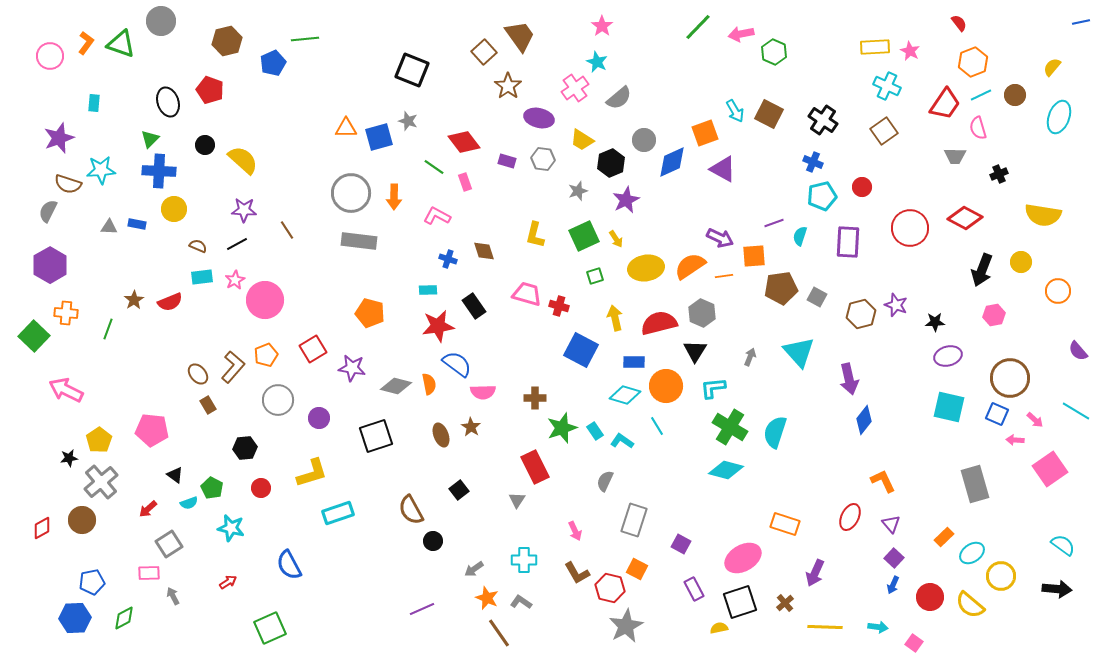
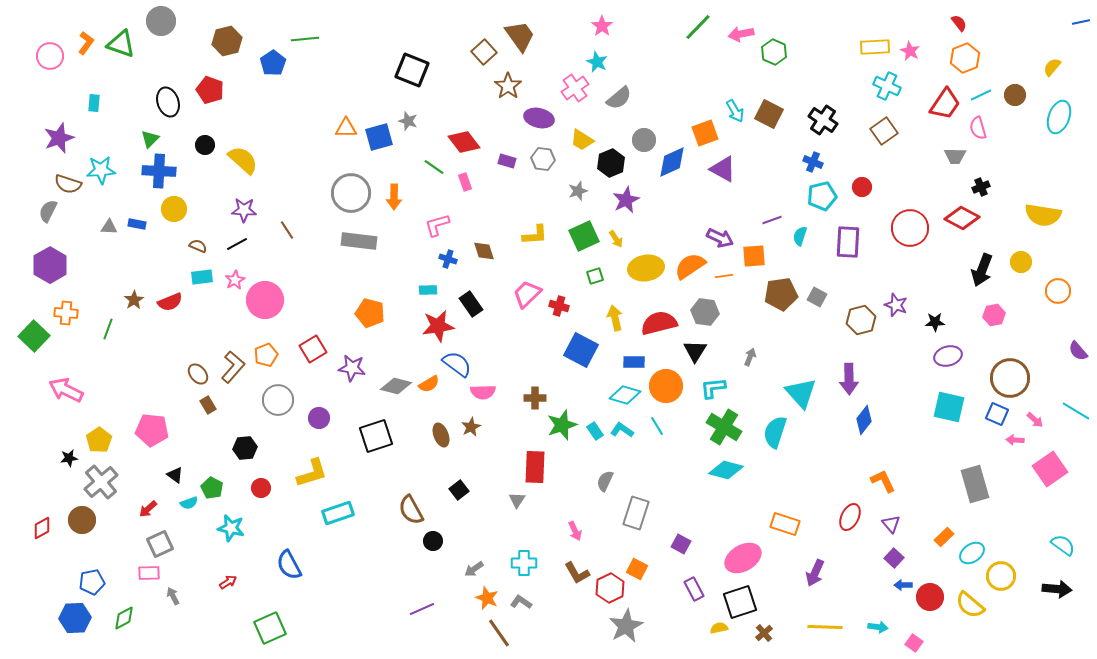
orange hexagon at (973, 62): moved 8 px left, 4 px up
blue pentagon at (273, 63): rotated 10 degrees counterclockwise
black cross at (999, 174): moved 18 px left, 13 px down
pink L-shape at (437, 216): moved 9 px down; rotated 44 degrees counterclockwise
red diamond at (965, 218): moved 3 px left
purple line at (774, 223): moved 2 px left, 3 px up
yellow L-shape at (535, 235): rotated 108 degrees counterclockwise
brown pentagon at (781, 288): moved 6 px down
pink trapezoid at (527, 294): rotated 60 degrees counterclockwise
black rectangle at (474, 306): moved 3 px left, 2 px up
gray hexagon at (702, 313): moved 3 px right, 1 px up; rotated 16 degrees counterclockwise
brown hexagon at (861, 314): moved 6 px down
cyan triangle at (799, 352): moved 2 px right, 41 px down
purple arrow at (849, 379): rotated 12 degrees clockwise
orange semicircle at (429, 384): rotated 70 degrees clockwise
brown star at (471, 427): rotated 12 degrees clockwise
green cross at (730, 427): moved 6 px left
green star at (562, 428): moved 3 px up
cyan L-shape at (622, 441): moved 11 px up
red rectangle at (535, 467): rotated 28 degrees clockwise
gray rectangle at (634, 520): moved 2 px right, 7 px up
gray square at (169, 544): moved 9 px left; rotated 8 degrees clockwise
cyan cross at (524, 560): moved 3 px down
blue arrow at (893, 585): moved 10 px right; rotated 66 degrees clockwise
red hexagon at (610, 588): rotated 20 degrees clockwise
brown cross at (785, 603): moved 21 px left, 30 px down
